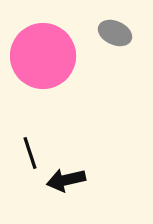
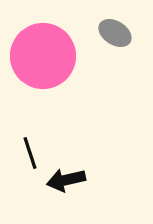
gray ellipse: rotated 8 degrees clockwise
